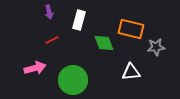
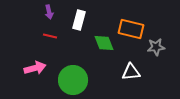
red line: moved 2 px left, 4 px up; rotated 40 degrees clockwise
